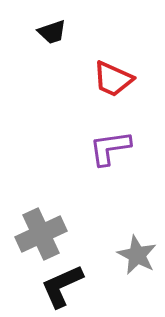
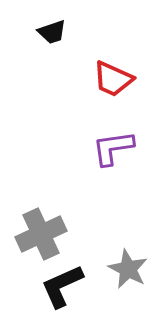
purple L-shape: moved 3 px right
gray star: moved 9 px left, 14 px down
